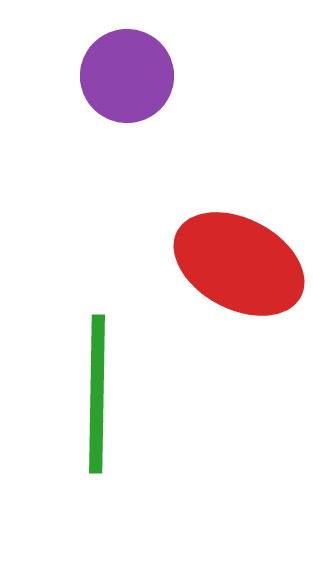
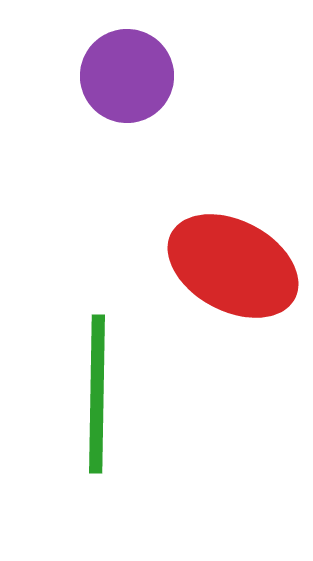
red ellipse: moved 6 px left, 2 px down
